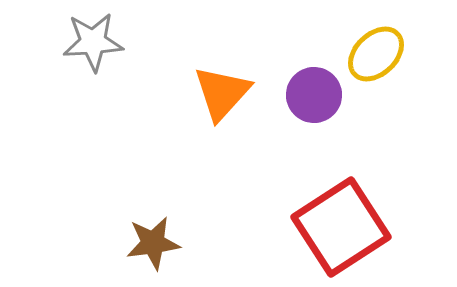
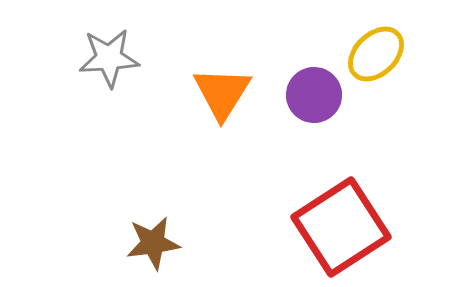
gray star: moved 16 px right, 16 px down
orange triangle: rotated 10 degrees counterclockwise
